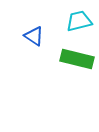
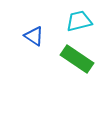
green rectangle: rotated 20 degrees clockwise
